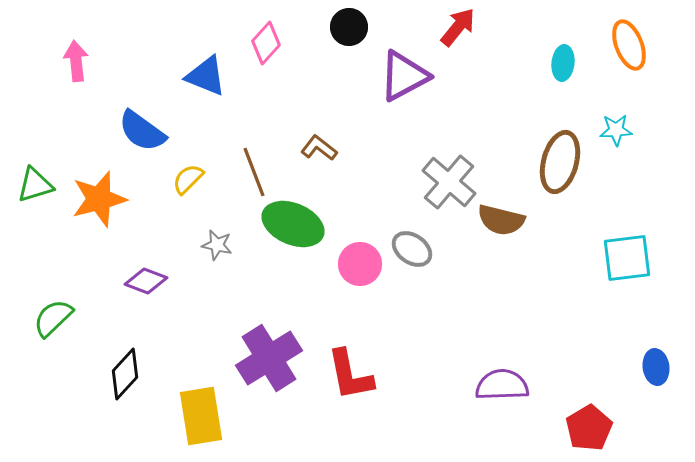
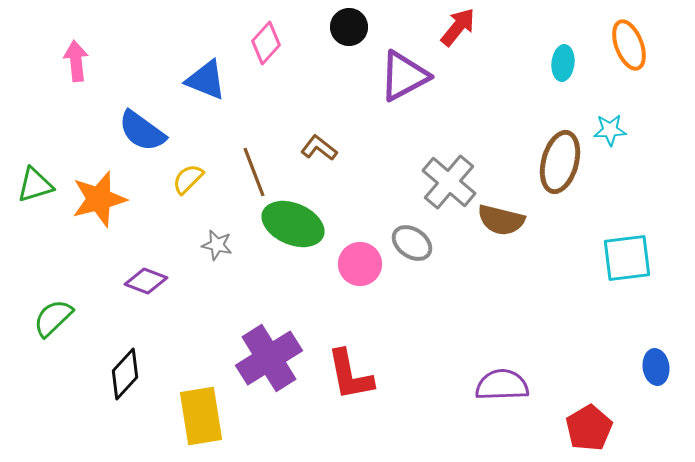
blue triangle: moved 4 px down
cyan star: moved 6 px left
gray ellipse: moved 6 px up
